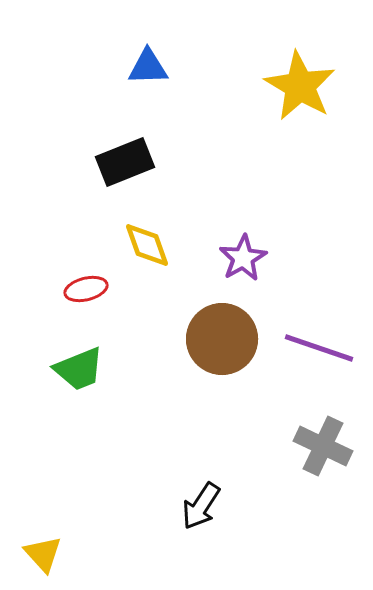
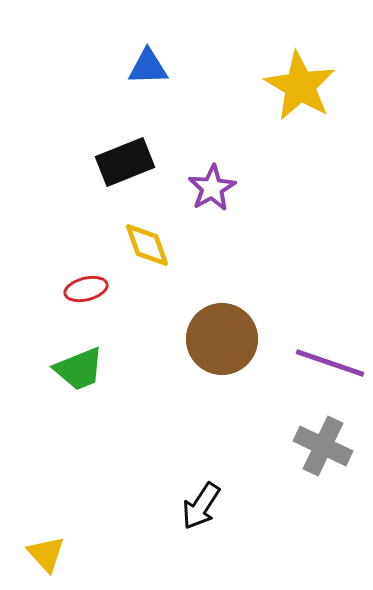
purple star: moved 31 px left, 70 px up
purple line: moved 11 px right, 15 px down
yellow triangle: moved 3 px right
